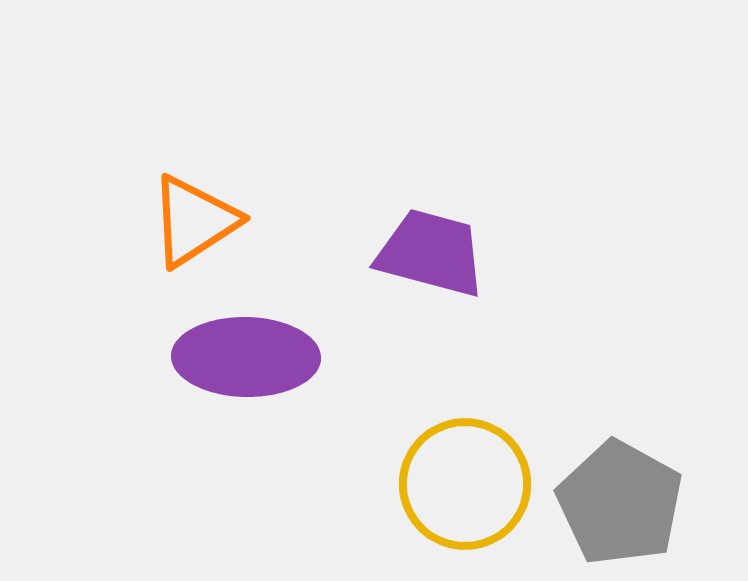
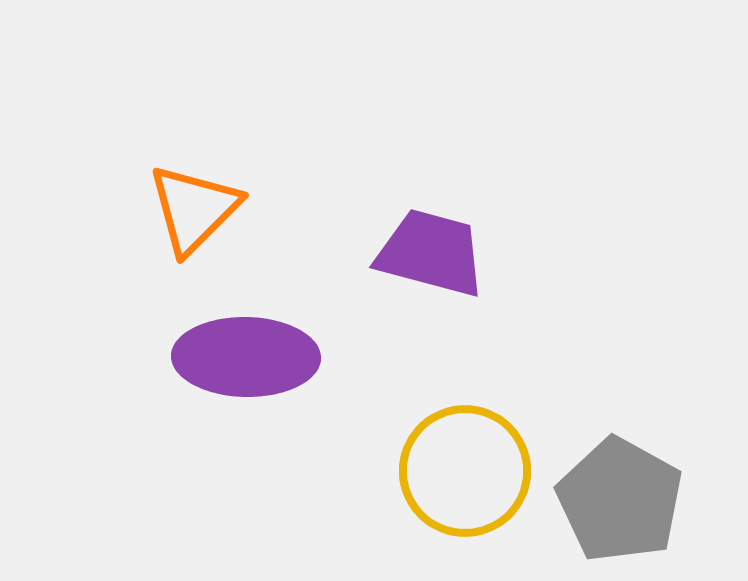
orange triangle: moved 12 px up; rotated 12 degrees counterclockwise
yellow circle: moved 13 px up
gray pentagon: moved 3 px up
